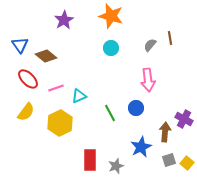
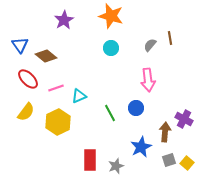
yellow hexagon: moved 2 px left, 1 px up
